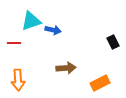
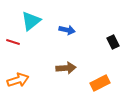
cyan triangle: rotated 20 degrees counterclockwise
blue arrow: moved 14 px right
red line: moved 1 px left, 1 px up; rotated 16 degrees clockwise
orange arrow: rotated 105 degrees counterclockwise
